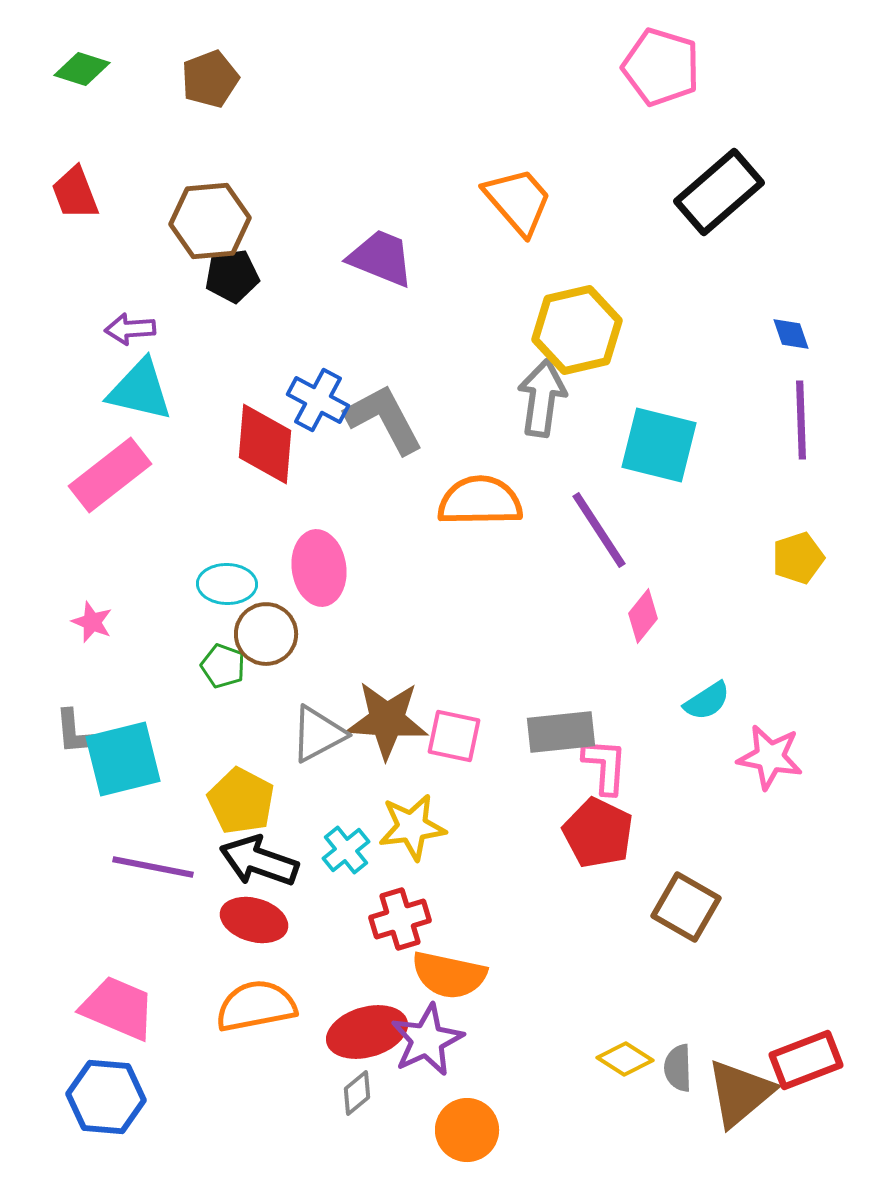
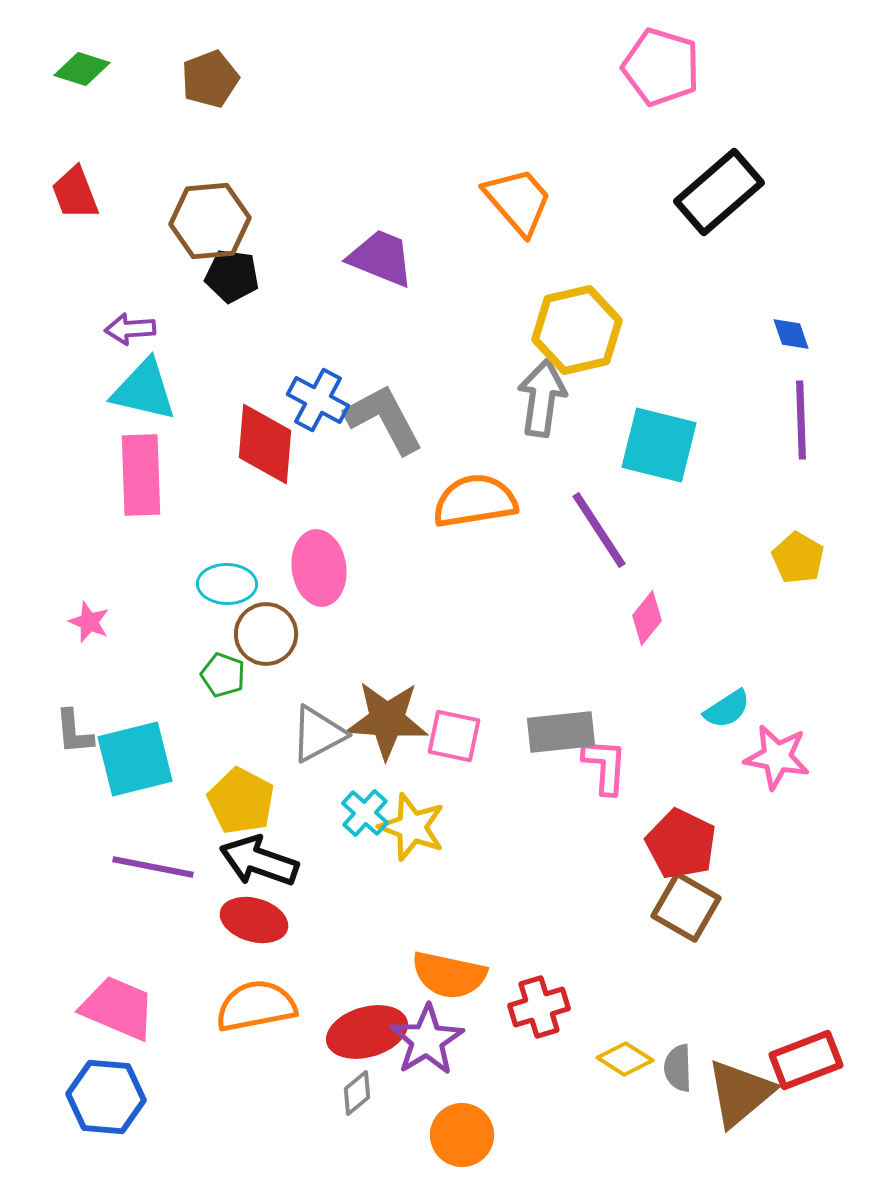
black pentagon at (232, 276): rotated 16 degrees clockwise
cyan triangle at (140, 390): moved 4 px right
pink rectangle at (110, 475): moved 31 px right; rotated 54 degrees counterclockwise
orange semicircle at (480, 501): moved 5 px left; rotated 8 degrees counterclockwise
yellow pentagon at (798, 558): rotated 24 degrees counterclockwise
pink diamond at (643, 616): moved 4 px right, 2 px down
pink star at (92, 622): moved 3 px left
green pentagon at (223, 666): moved 9 px down
cyan semicircle at (707, 701): moved 20 px right, 8 px down
pink star at (770, 757): moved 7 px right
cyan square at (123, 759): moved 12 px right
yellow star at (412, 827): rotated 28 degrees clockwise
red pentagon at (598, 833): moved 83 px right, 11 px down
cyan cross at (346, 850): moved 19 px right, 37 px up; rotated 9 degrees counterclockwise
red cross at (400, 919): moved 139 px right, 88 px down
purple star at (427, 1040): rotated 6 degrees counterclockwise
orange circle at (467, 1130): moved 5 px left, 5 px down
